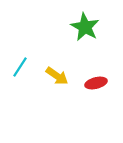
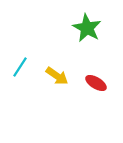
green star: moved 2 px right, 1 px down
red ellipse: rotated 45 degrees clockwise
